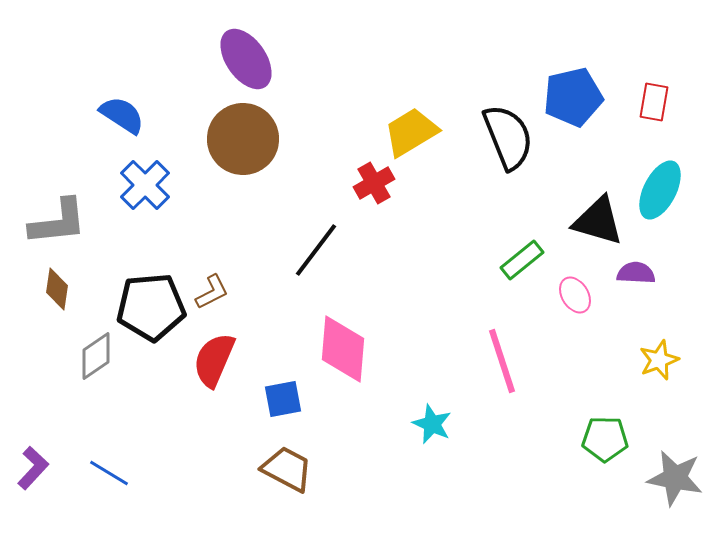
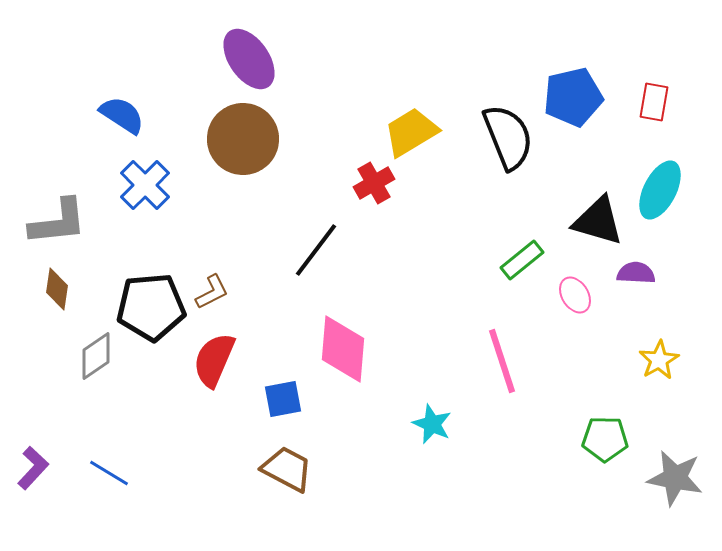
purple ellipse: moved 3 px right
yellow star: rotated 9 degrees counterclockwise
